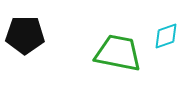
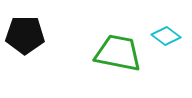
cyan diamond: rotated 56 degrees clockwise
